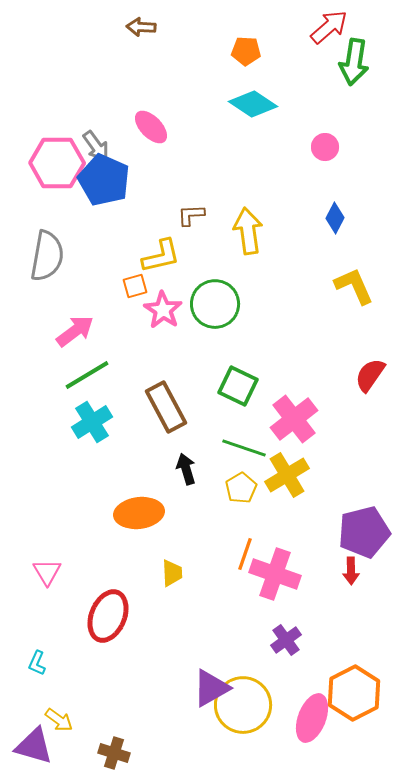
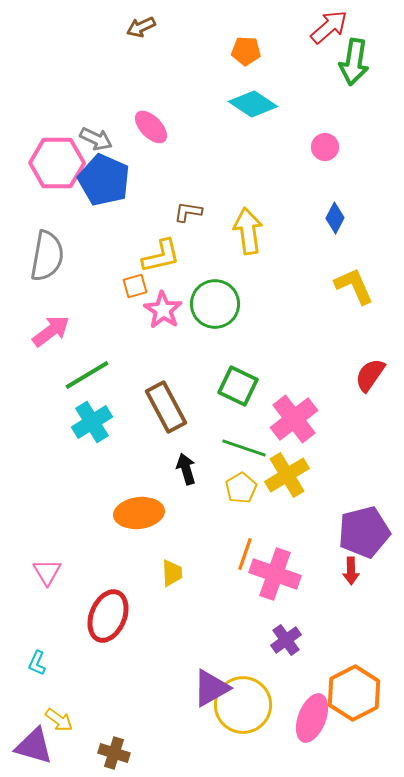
brown arrow at (141, 27): rotated 28 degrees counterclockwise
gray arrow at (96, 146): moved 7 px up; rotated 28 degrees counterclockwise
brown L-shape at (191, 215): moved 3 px left, 3 px up; rotated 12 degrees clockwise
pink arrow at (75, 331): moved 24 px left
